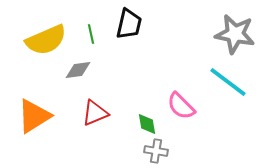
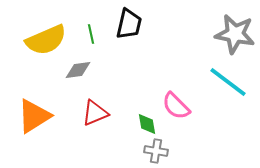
pink semicircle: moved 5 px left
